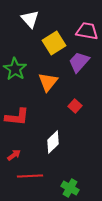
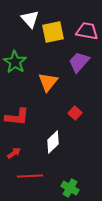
yellow square: moved 1 px left, 11 px up; rotated 20 degrees clockwise
green star: moved 7 px up
red square: moved 7 px down
red arrow: moved 2 px up
